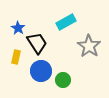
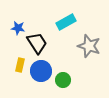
blue star: rotated 24 degrees counterclockwise
gray star: rotated 15 degrees counterclockwise
yellow rectangle: moved 4 px right, 8 px down
